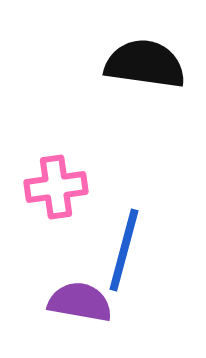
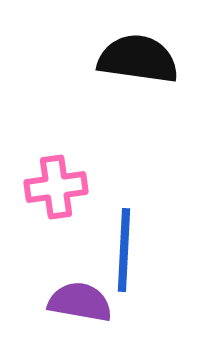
black semicircle: moved 7 px left, 5 px up
blue line: rotated 12 degrees counterclockwise
